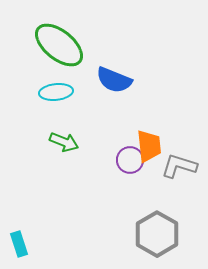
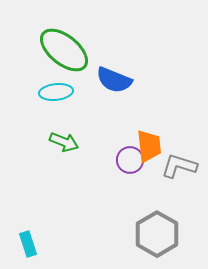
green ellipse: moved 5 px right, 5 px down
cyan rectangle: moved 9 px right
